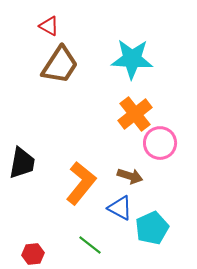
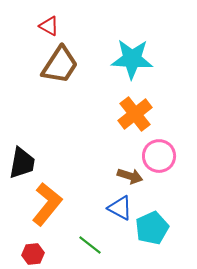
pink circle: moved 1 px left, 13 px down
orange L-shape: moved 34 px left, 21 px down
